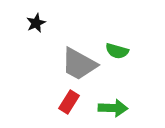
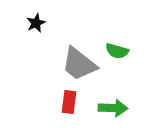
gray trapezoid: rotated 9 degrees clockwise
red rectangle: rotated 25 degrees counterclockwise
